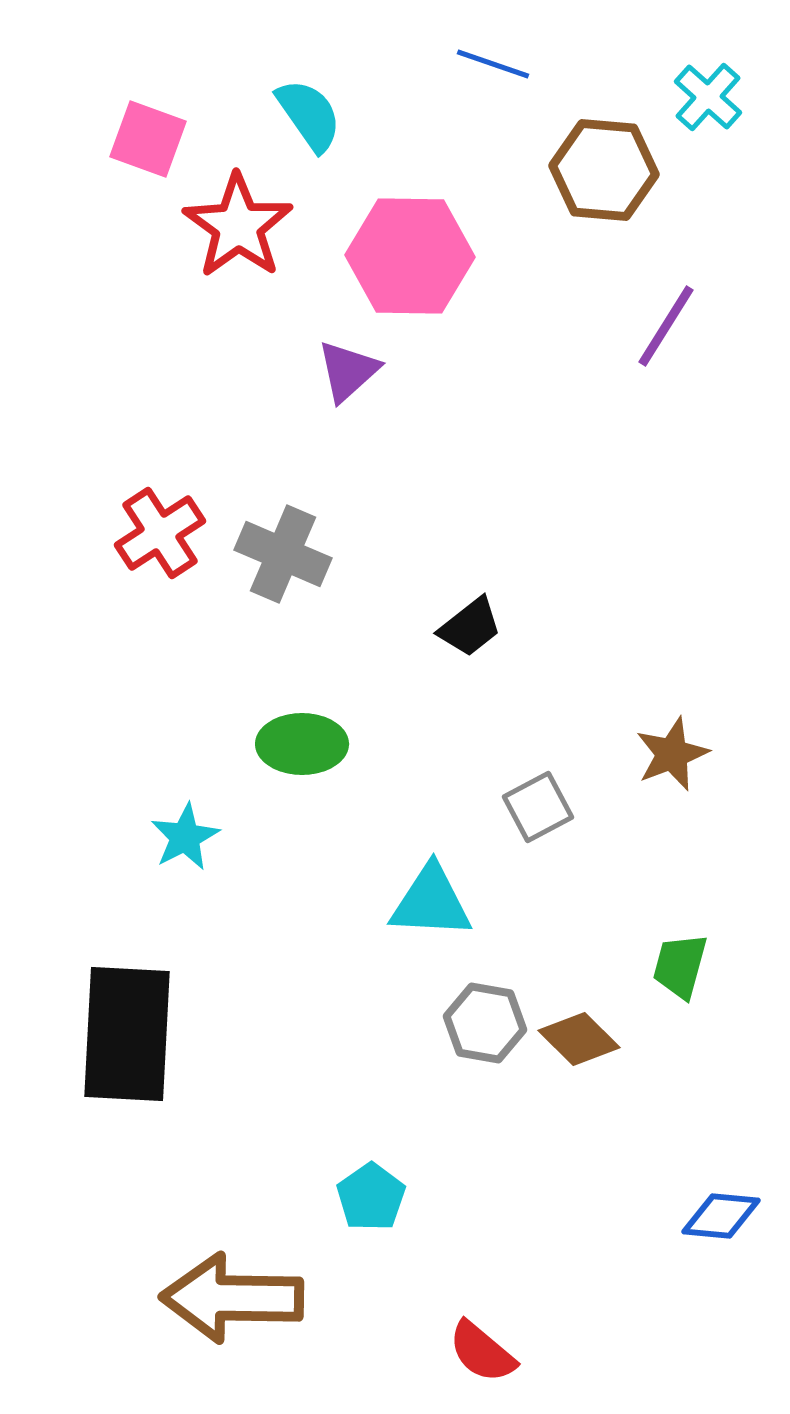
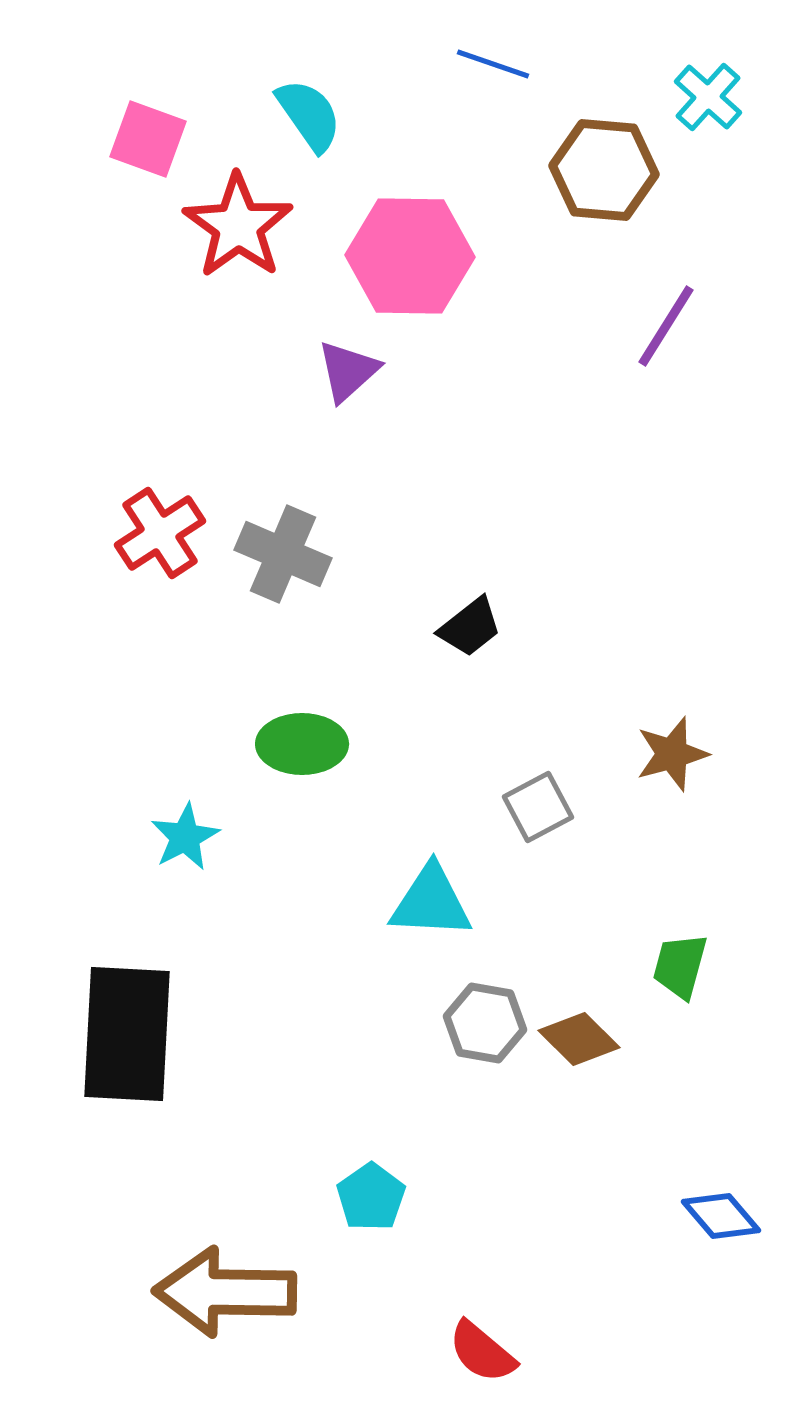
brown star: rotated 6 degrees clockwise
blue diamond: rotated 44 degrees clockwise
brown arrow: moved 7 px left, 6 px up
